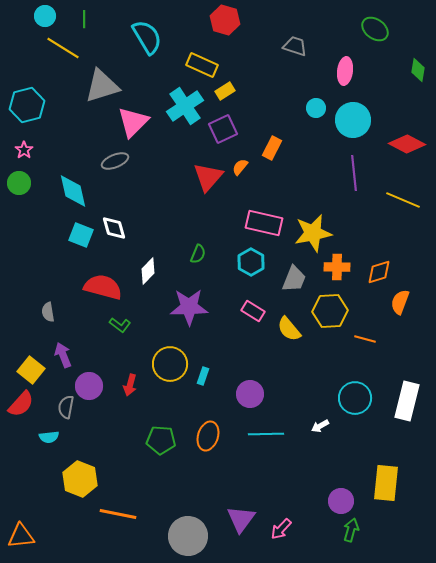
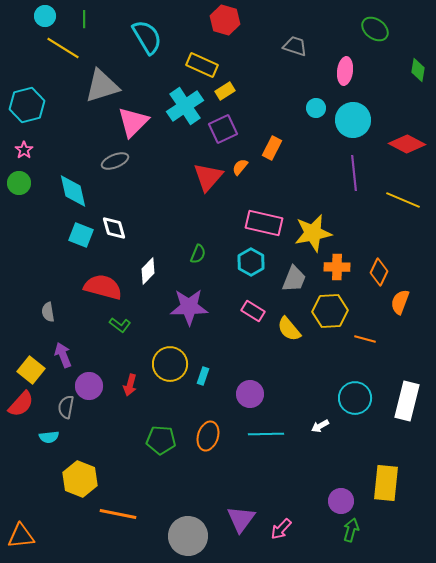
orange diamond at (379, 272): rotated 48 degrees counterclockwise
